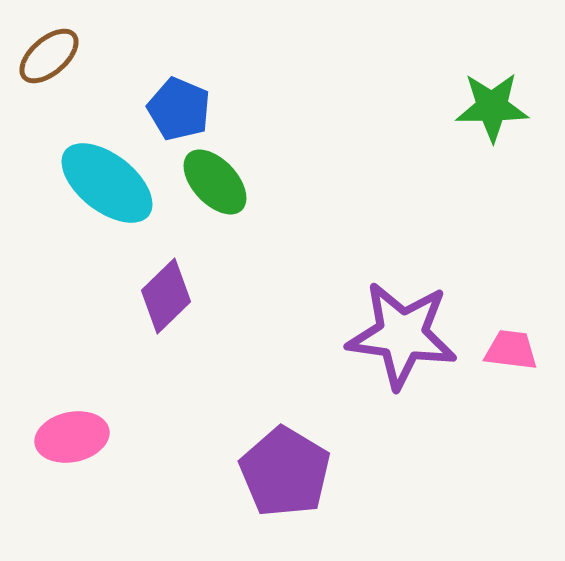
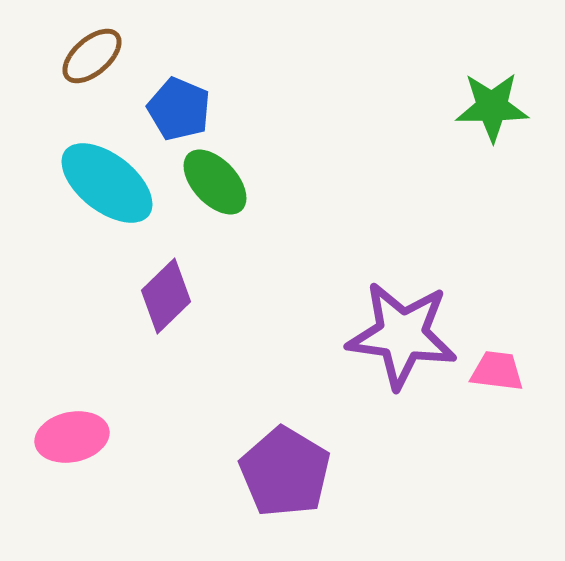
brown ellipse: moved 43 px right
pink trapezoid: moved 14 px left, 21 px down
